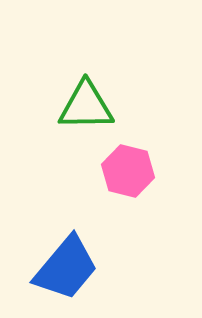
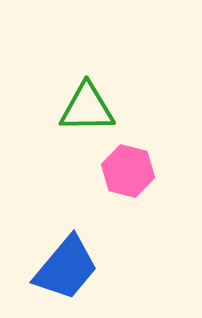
green triangle: moved 1 px right, 2 px down
